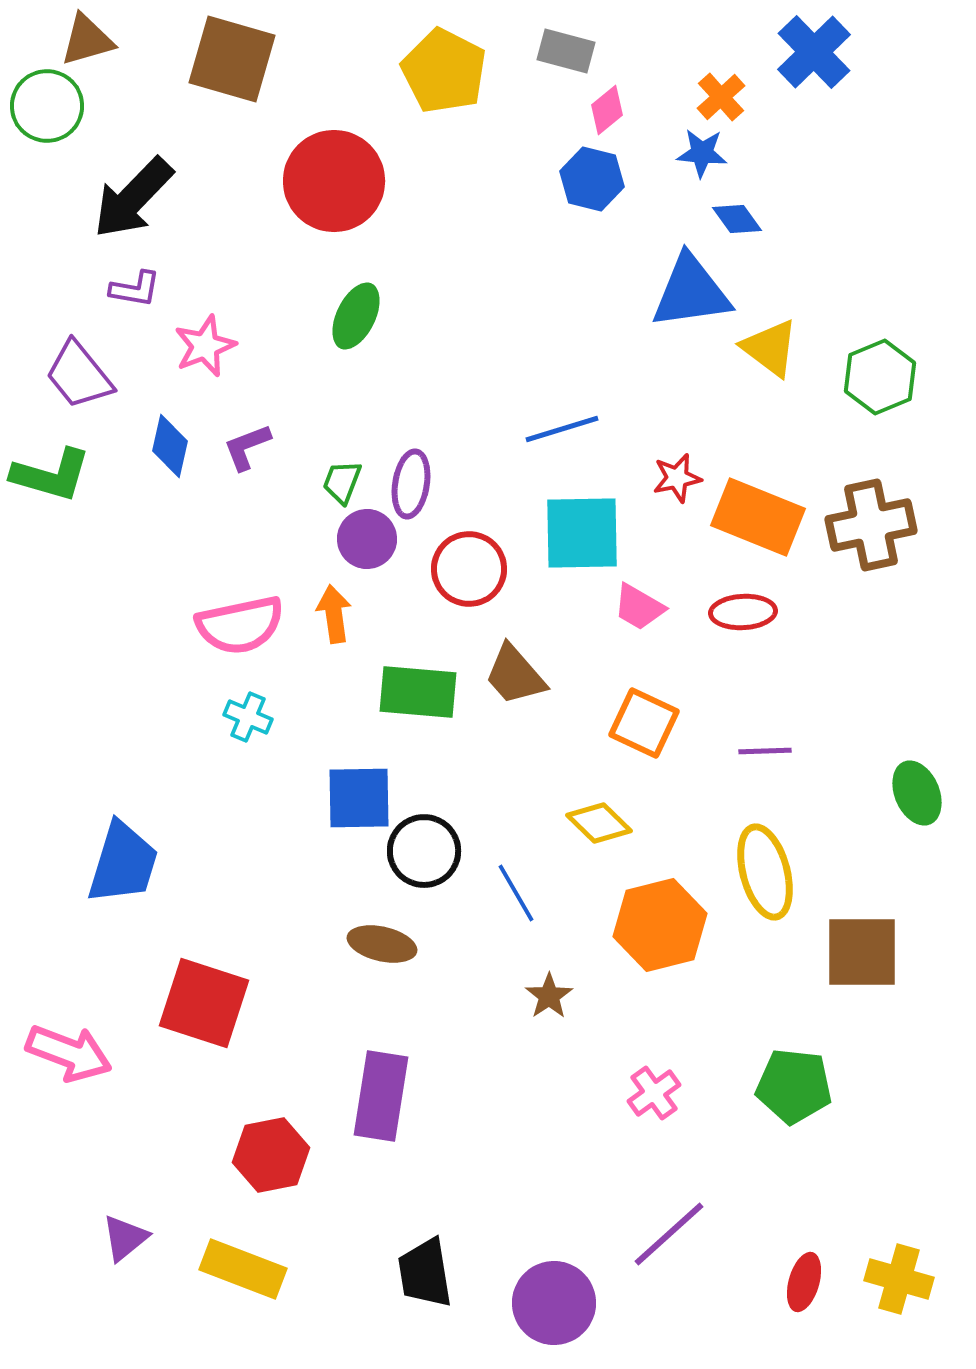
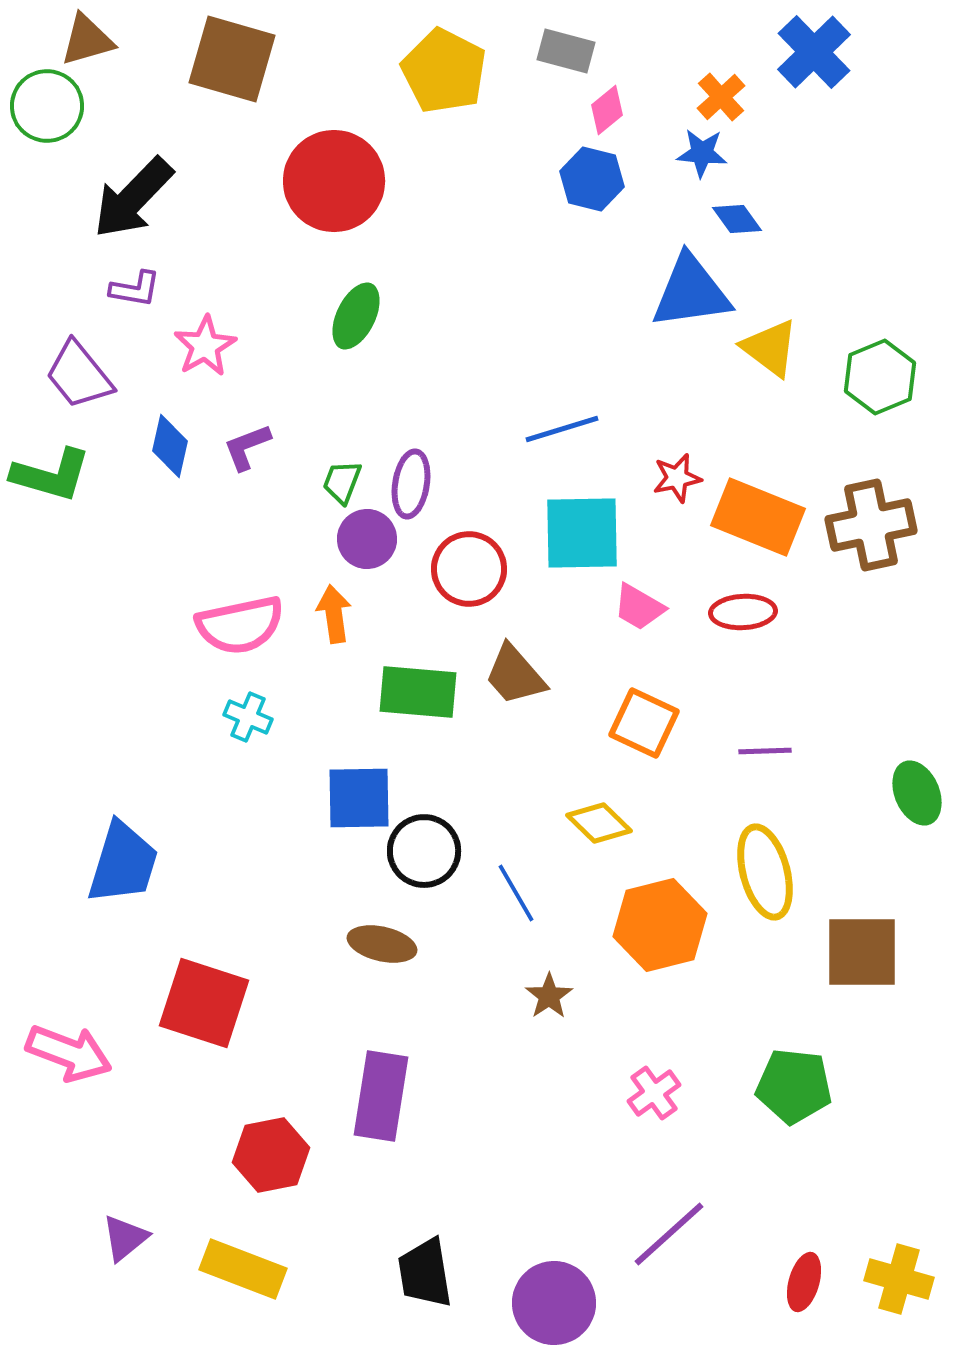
pink star at (205, 346): rotated 8 degrees counterclockwise
